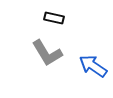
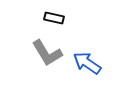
blue arrow: moved 6 px left, 3 px up
